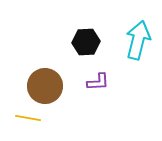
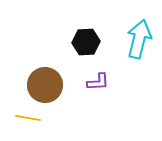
cyan arrow: moved 1 px right, 1 px up
brown circle: moved 1 px up
